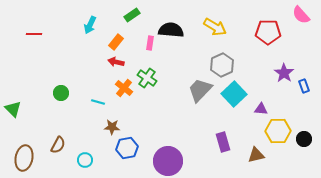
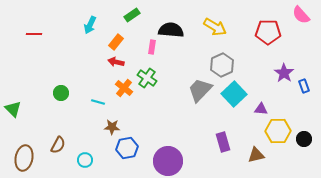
pink rectangle: moved 2 px right, 4 px down
